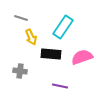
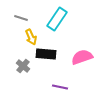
cyan rectangle: moved 6 px left, 8 px up
black rectangle: moved 5 px left
gray cross: moved 3 px right, 5 px up; rotated 32 degrees clockwise
purple line: moved 1 px down
